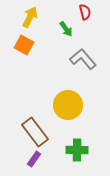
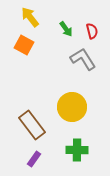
red semicircle: moved 7 px right, 19 px down
yellow arrow: rotated 65 degrees counterclockwise
gray L-shape: rotated 8 degrees clockwise
yellow circle: moved 4 px right, 2 px down
brown rectangle: moved 3 px left, 7 px up
